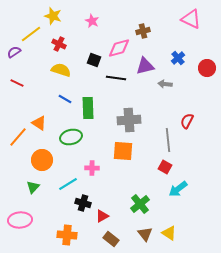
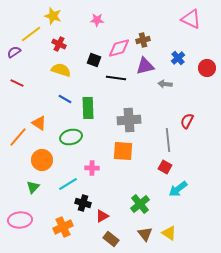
pink star: moved 5 px right, 1 px up; rotated 24 degrees counterclockwise
brown cross: moved 9 px down
orange cross: moved 4 px left, 8 px up; rotated 30 degrees counterclockwise
